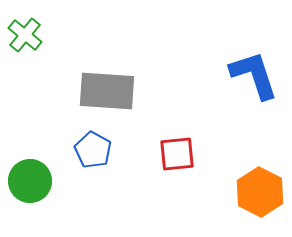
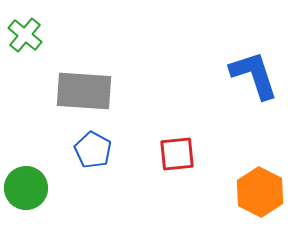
gray rectangle: moved 23 px left
green circle: moved 4 px left, 7 px down
